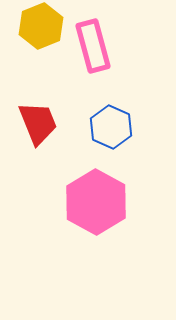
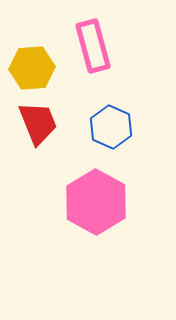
yellow hexagon: moved 9 px left, 42 px down; rotated 18 degrees clockwise
